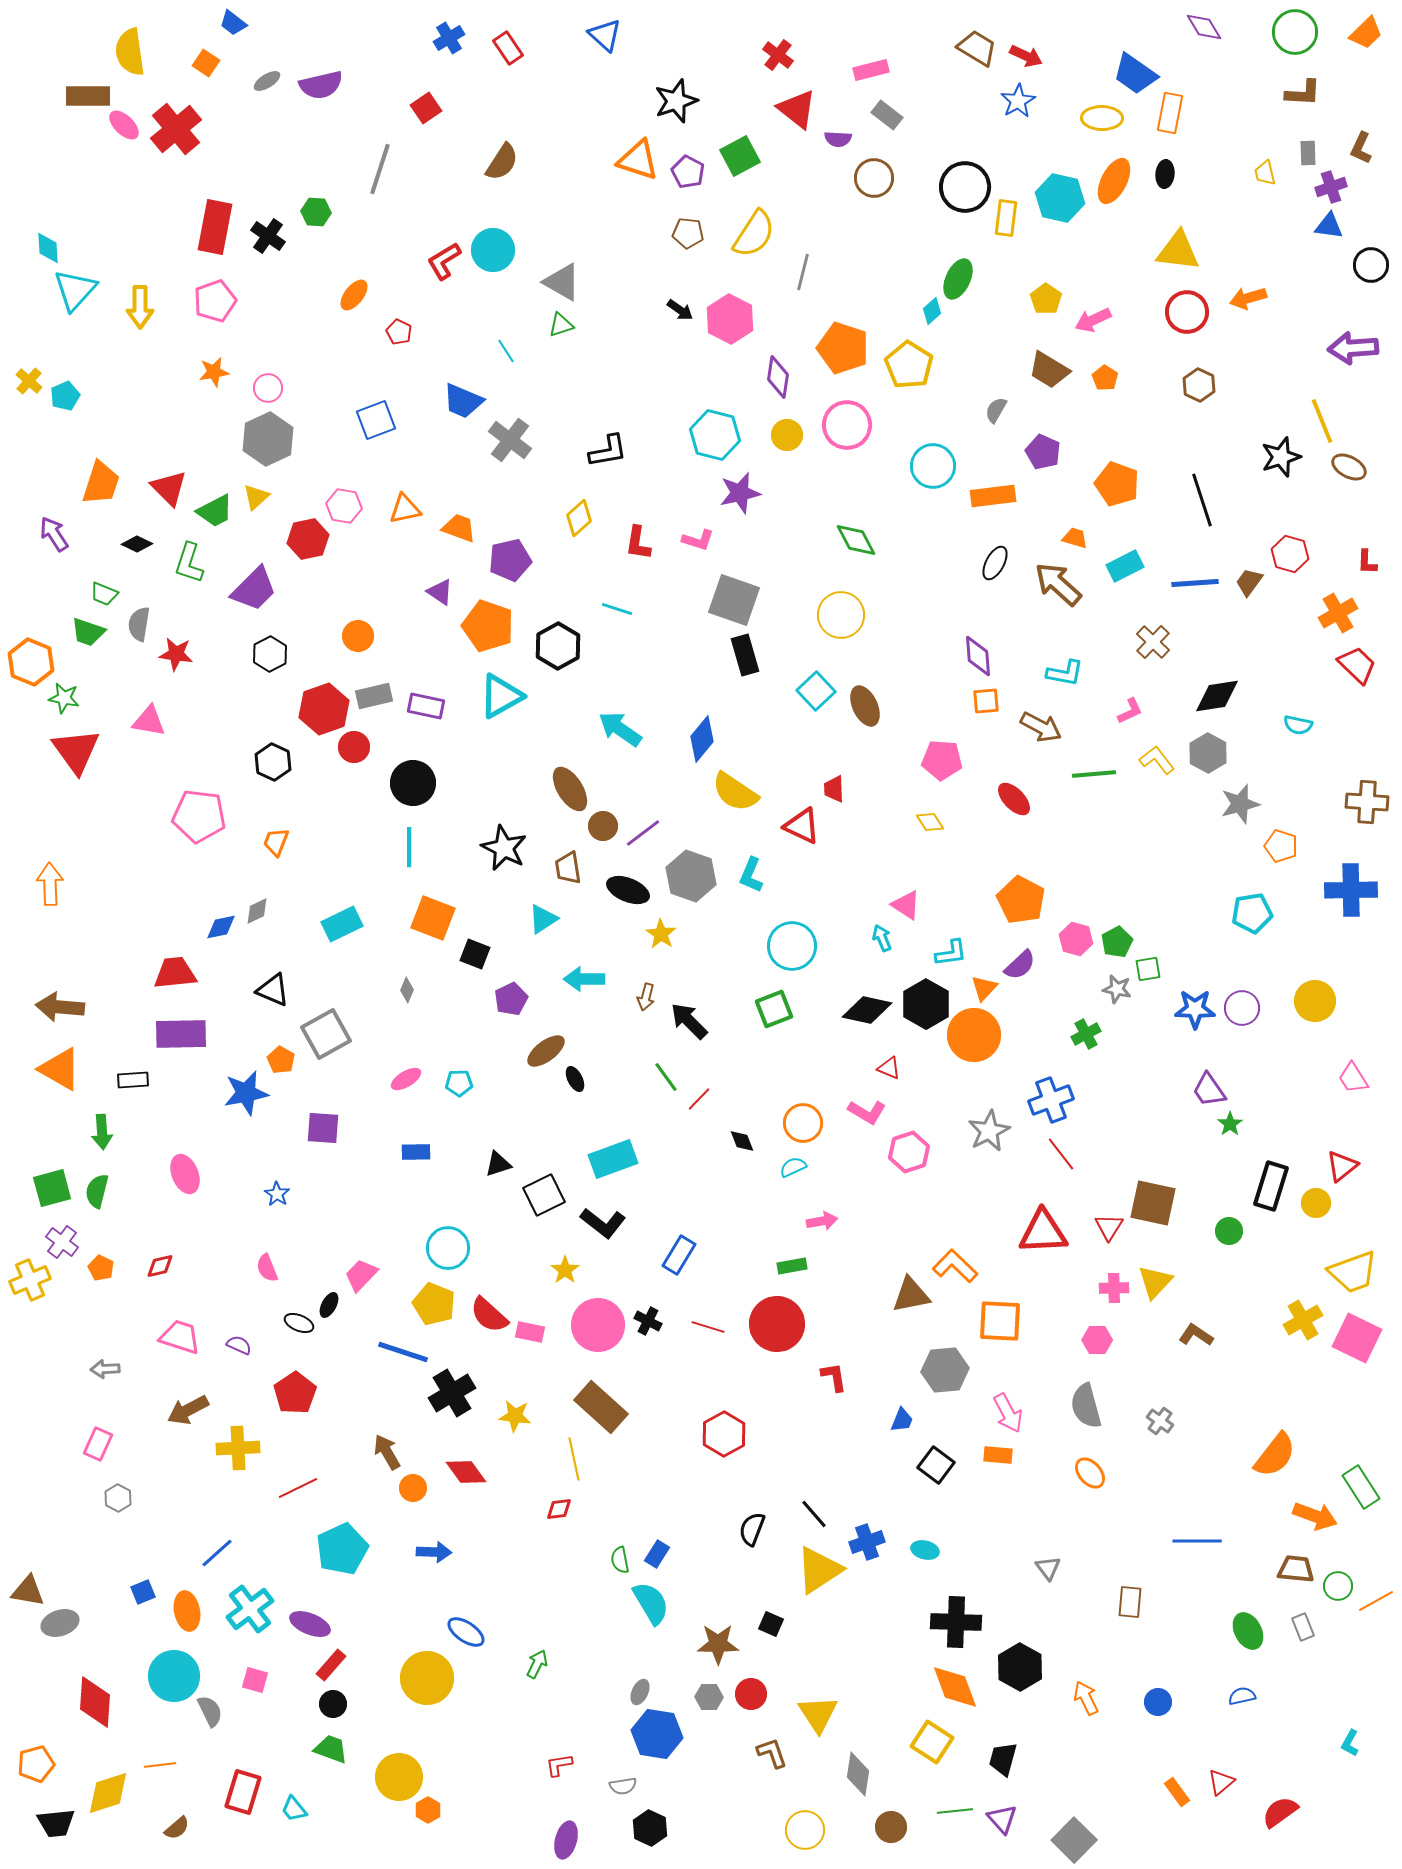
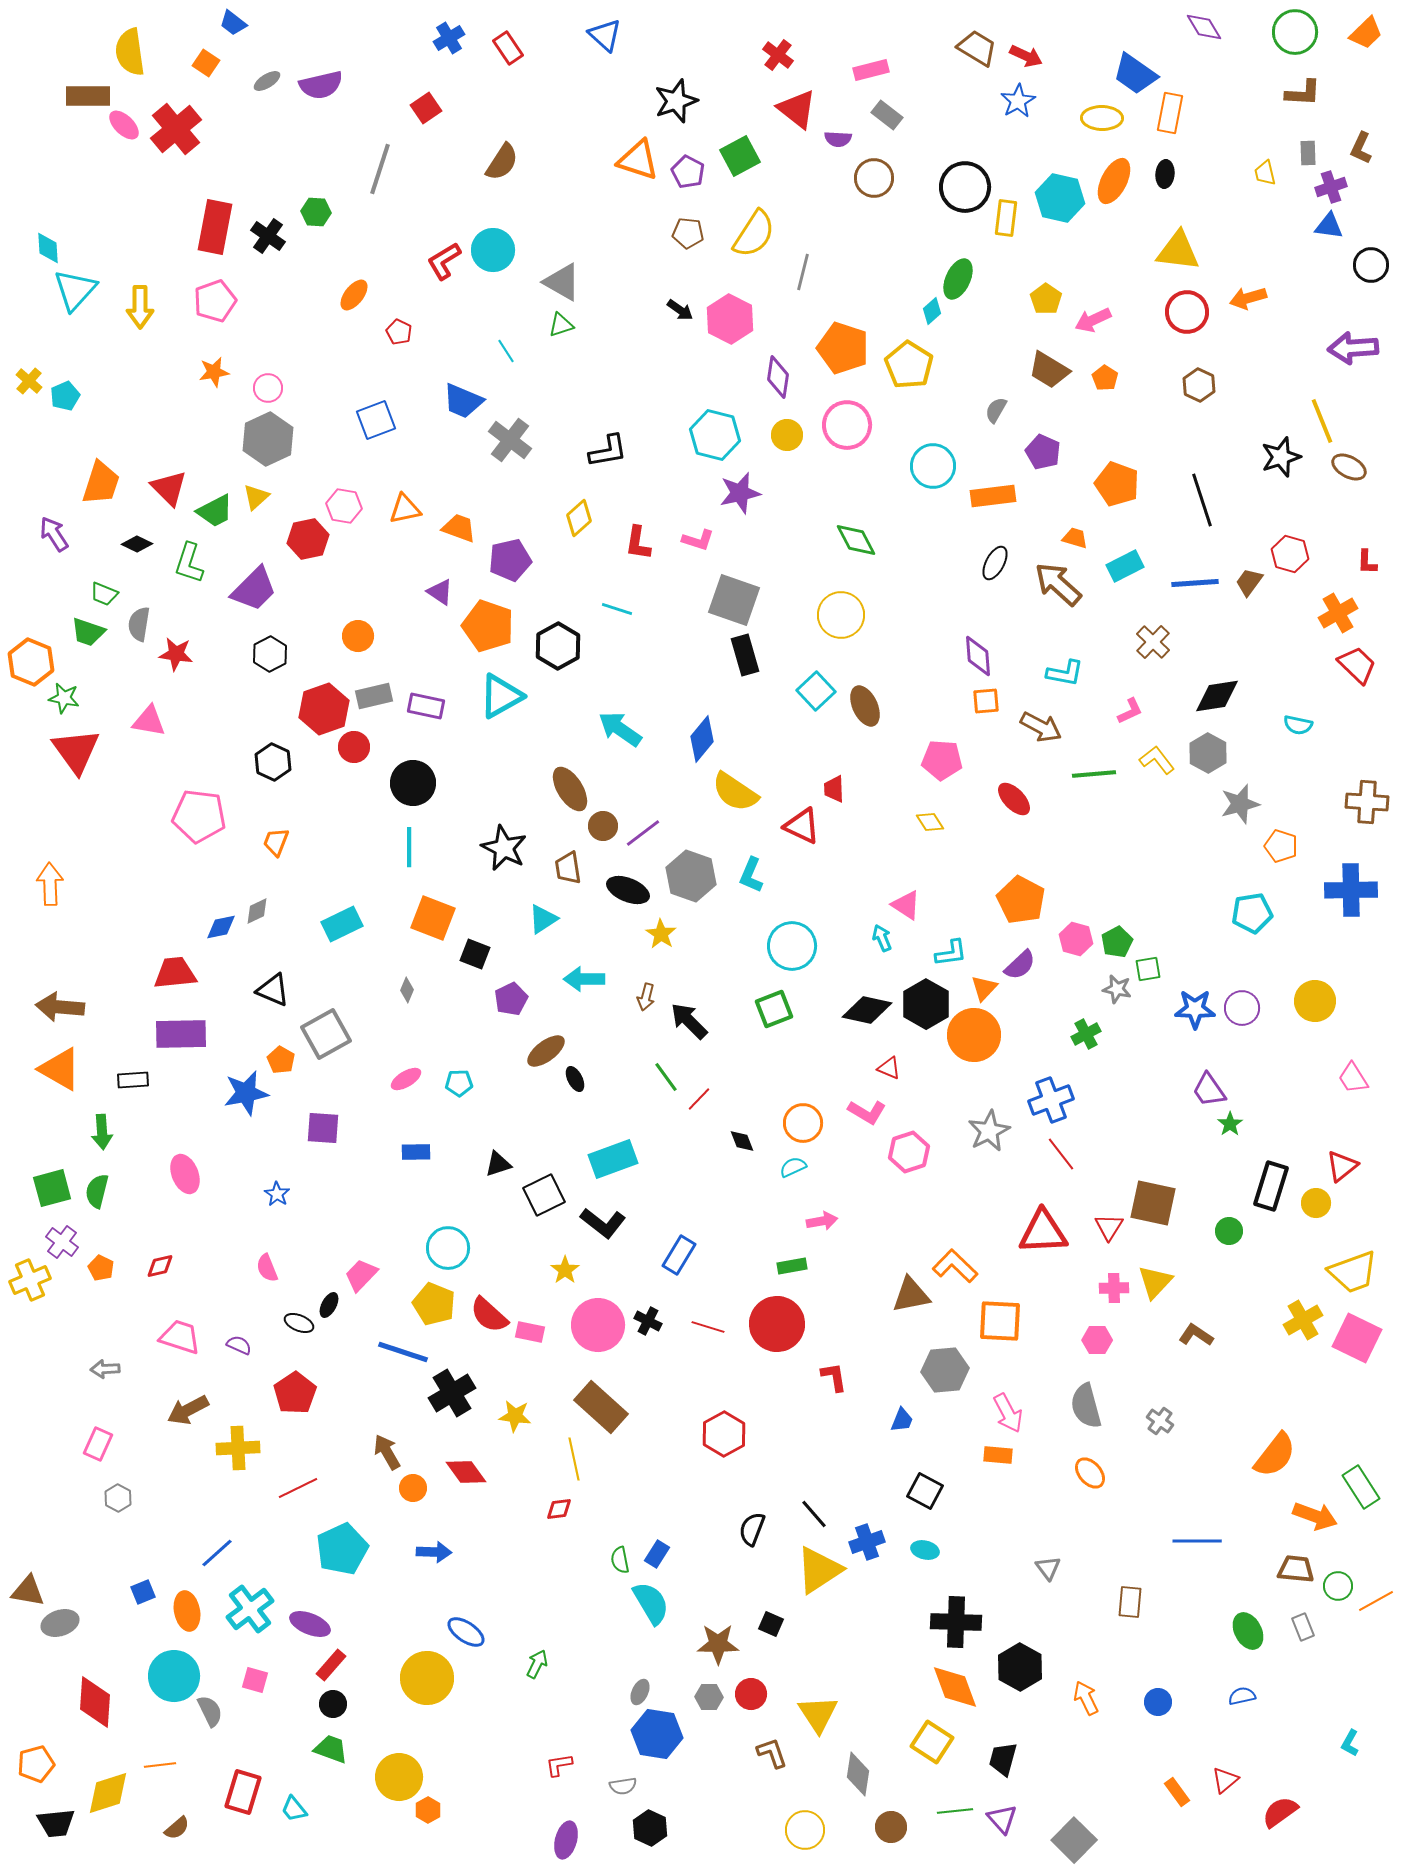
black square at (936, 1465): moved 11 px left, 26 px down; rotated 9 degrees counterclockwise
red triangle at (1221, 1782): moved 4 px right, 2 px up
